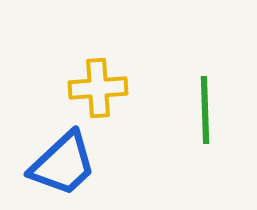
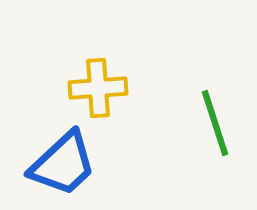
green line: moved 10 px right, 13 px down; rotated 16 degrees counterclockwise
